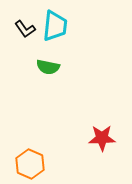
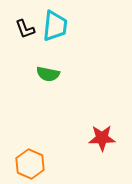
black L-shape: rotated 15 degrees clockwise
green semicircle: moved 7 px down
